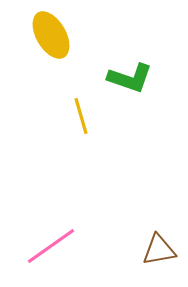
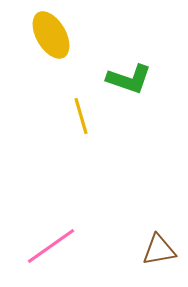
green L-shape: moved 1 px left, 1 px down
